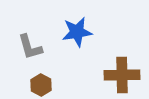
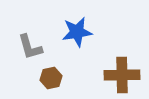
brown hexagon: moved 10 px right, 7 px up; rotated 20 degrees clockwise
